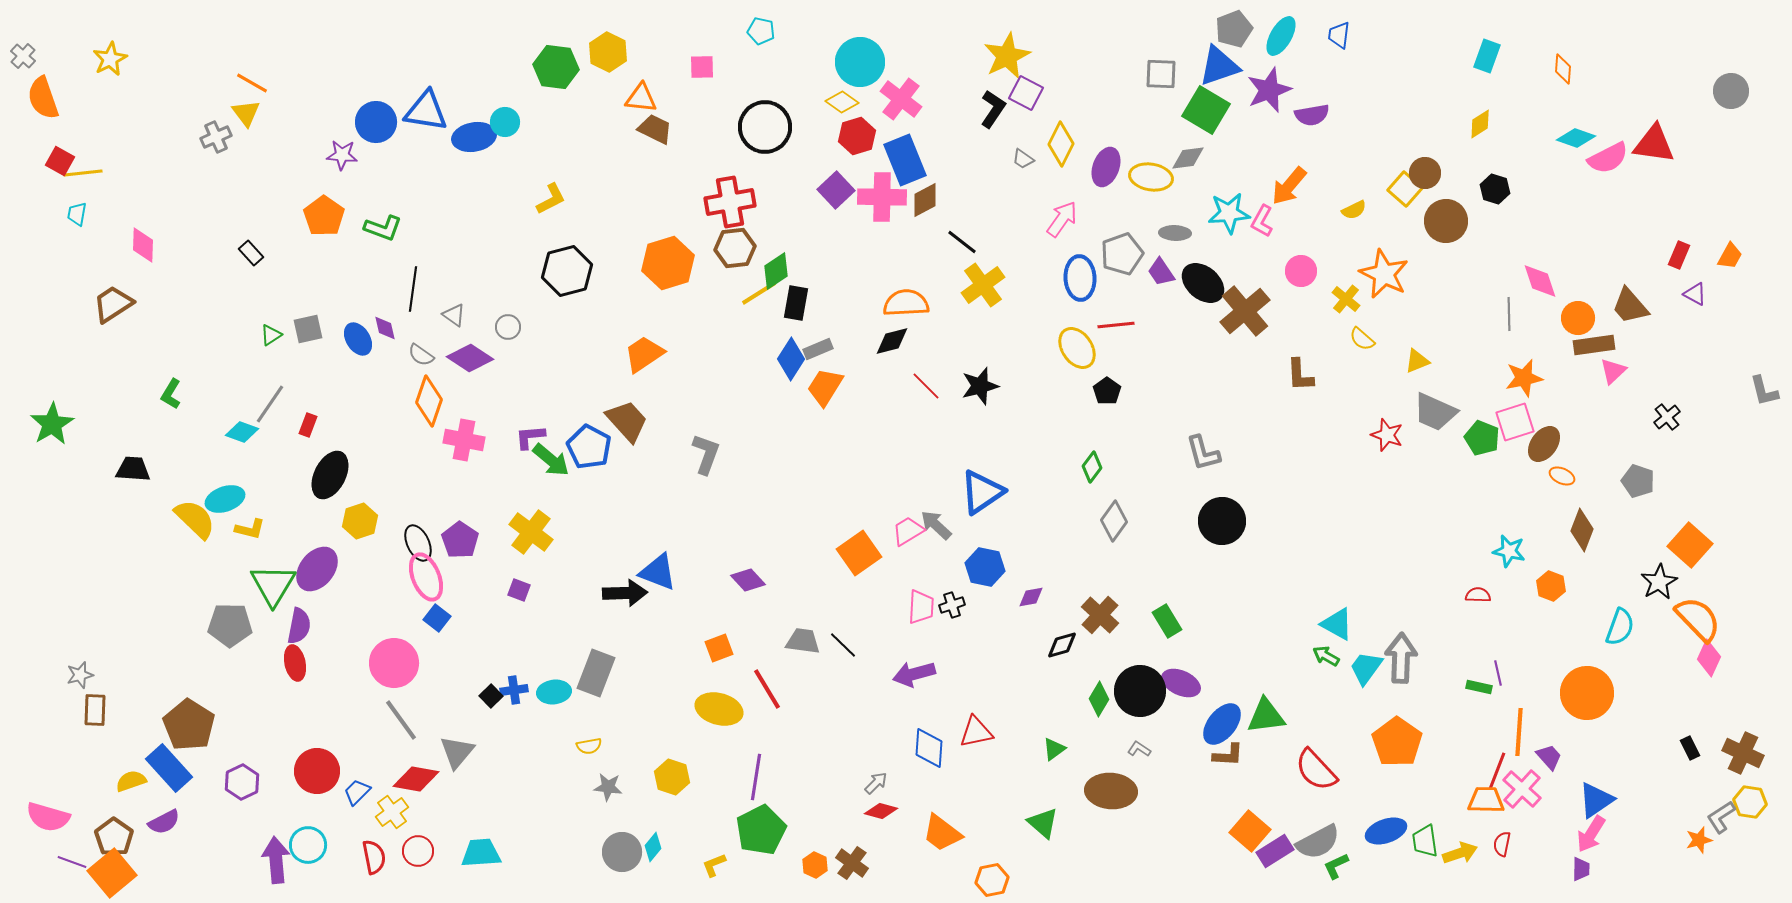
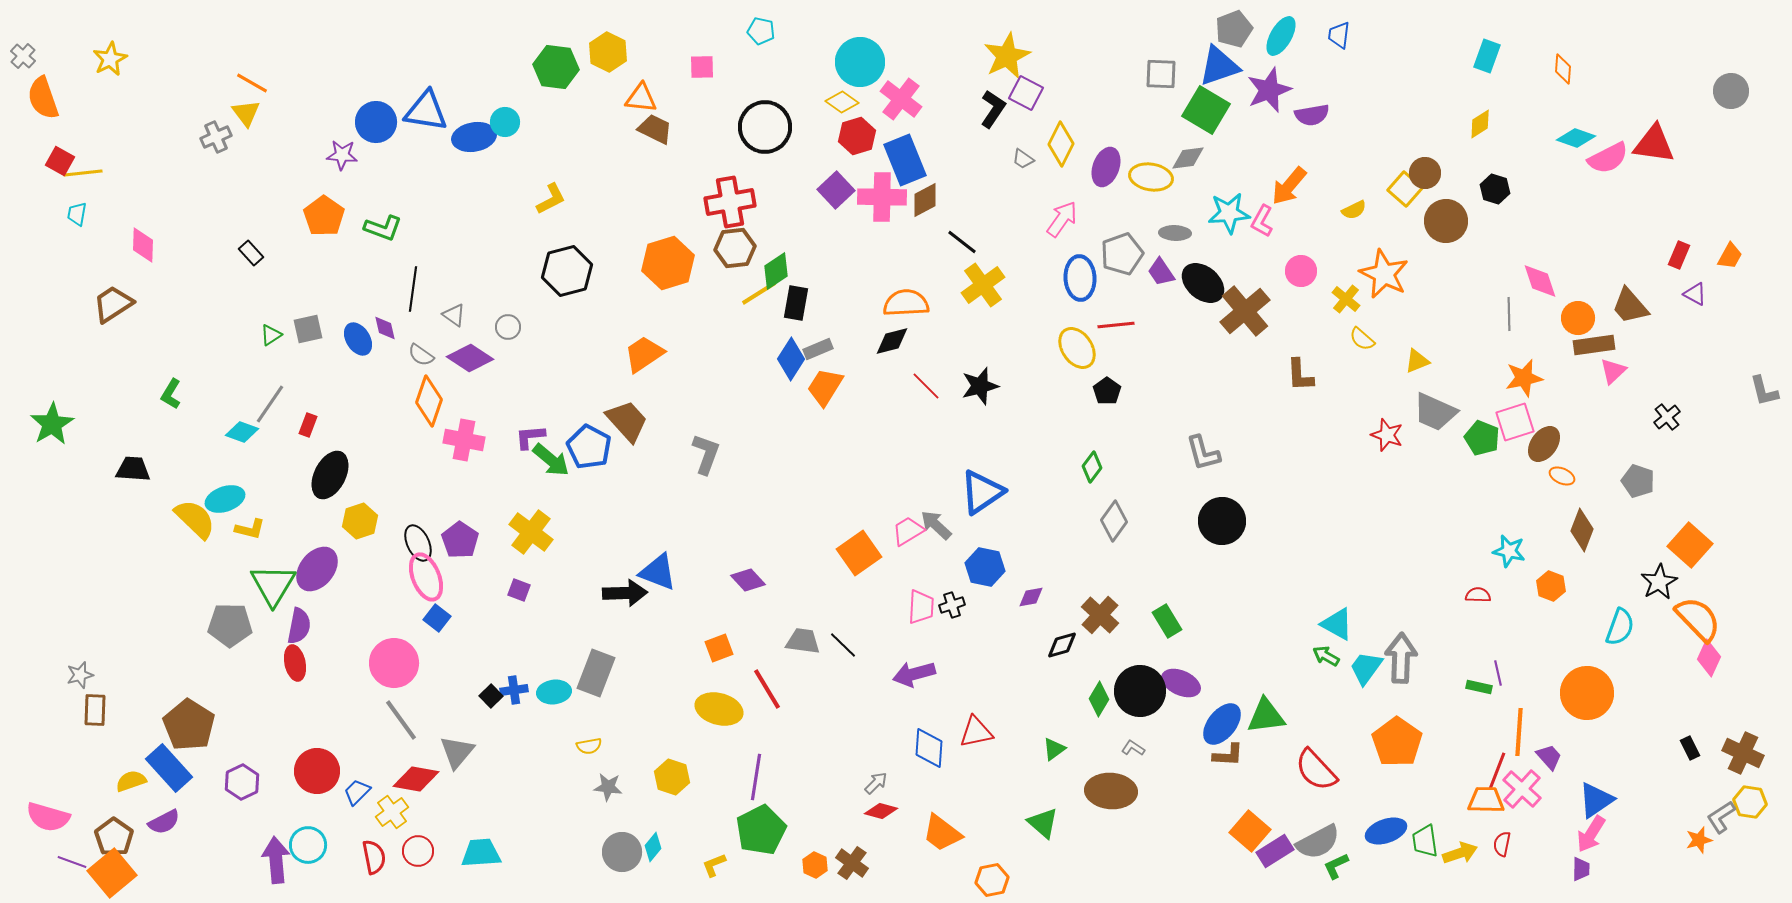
gray L-shape at (1139, 749): moved 6 px left, 1 px up
